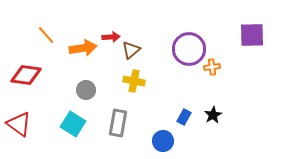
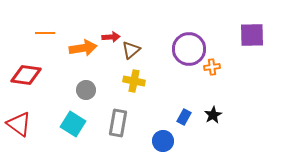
orange line: moved 1 px left, 2 px up; rotated 48 degrees counterclockwise
